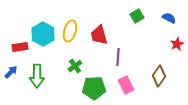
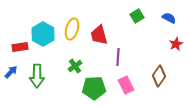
yellow ellipse: moved 2 px right, 2 px up
red star: moved 1 px left
